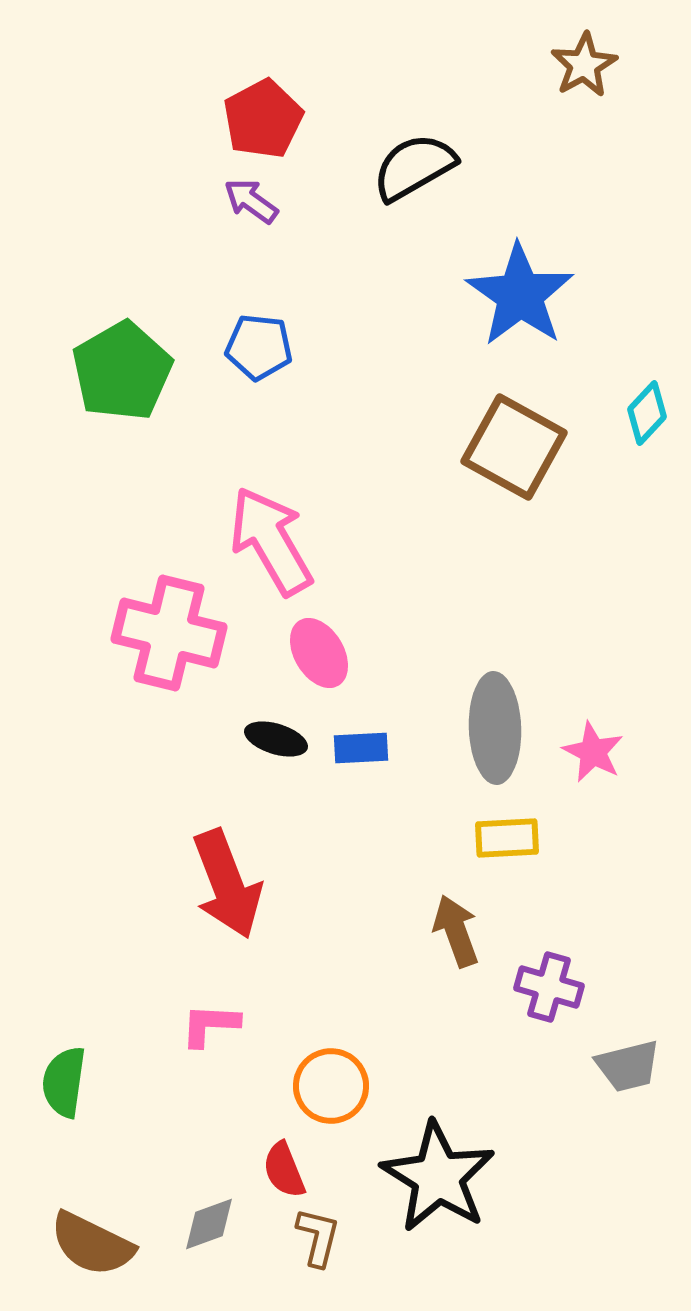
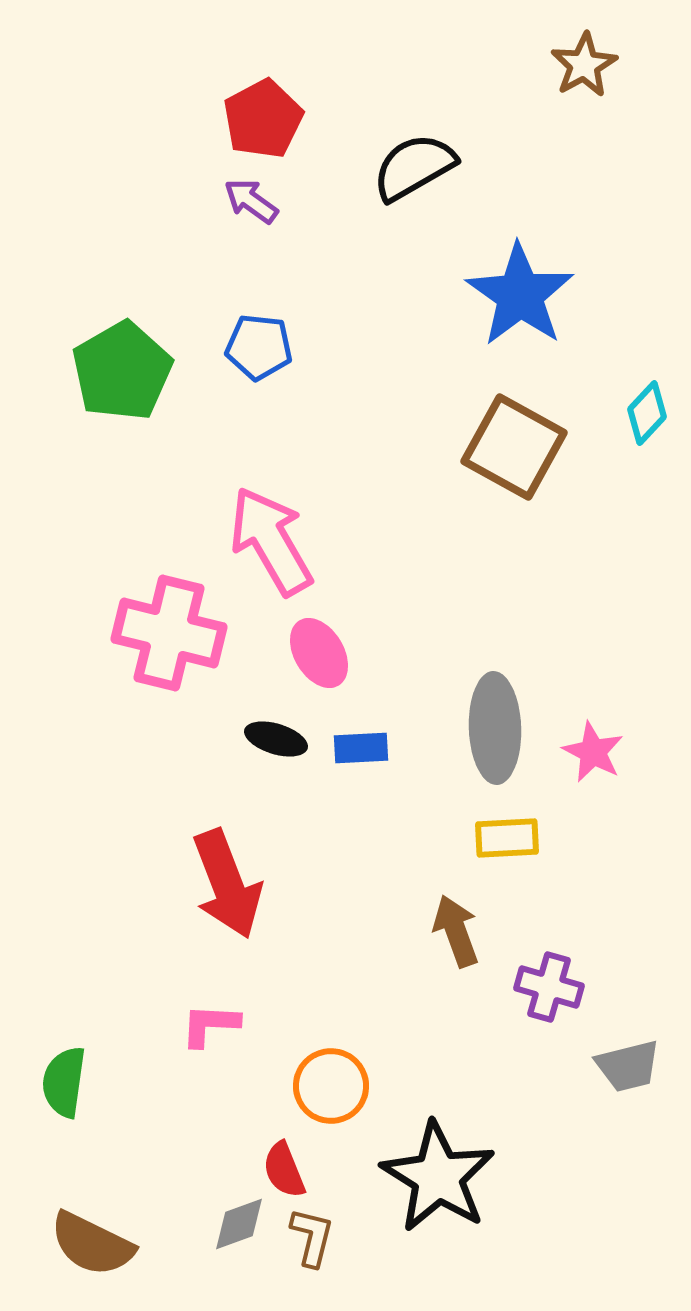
gray diamond: moved 30 px right
brown L-shape: moved 6 px left
